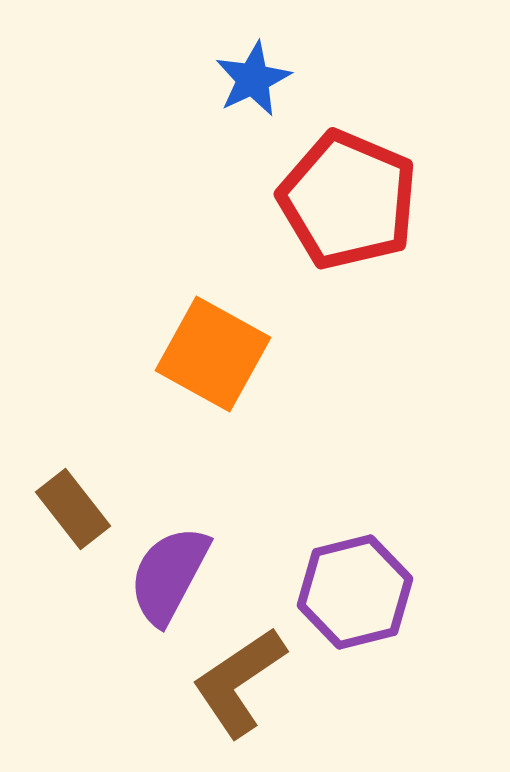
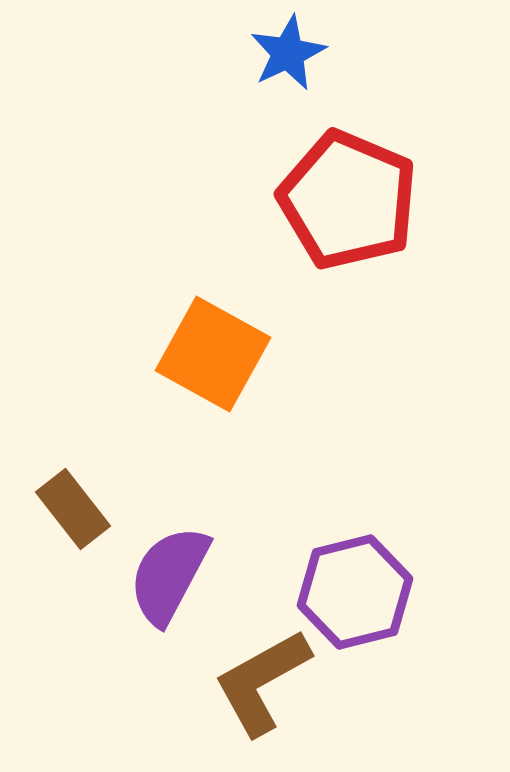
blue star: moved 35 px right, 26 px up
brown L-shape: moved 23 px right; rotated 5 degrees clockwise
